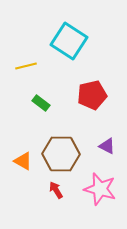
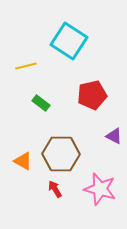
purple triangle: moved 7 px right, 10 px up
red arrow: moved 1 px left, 1 px up
